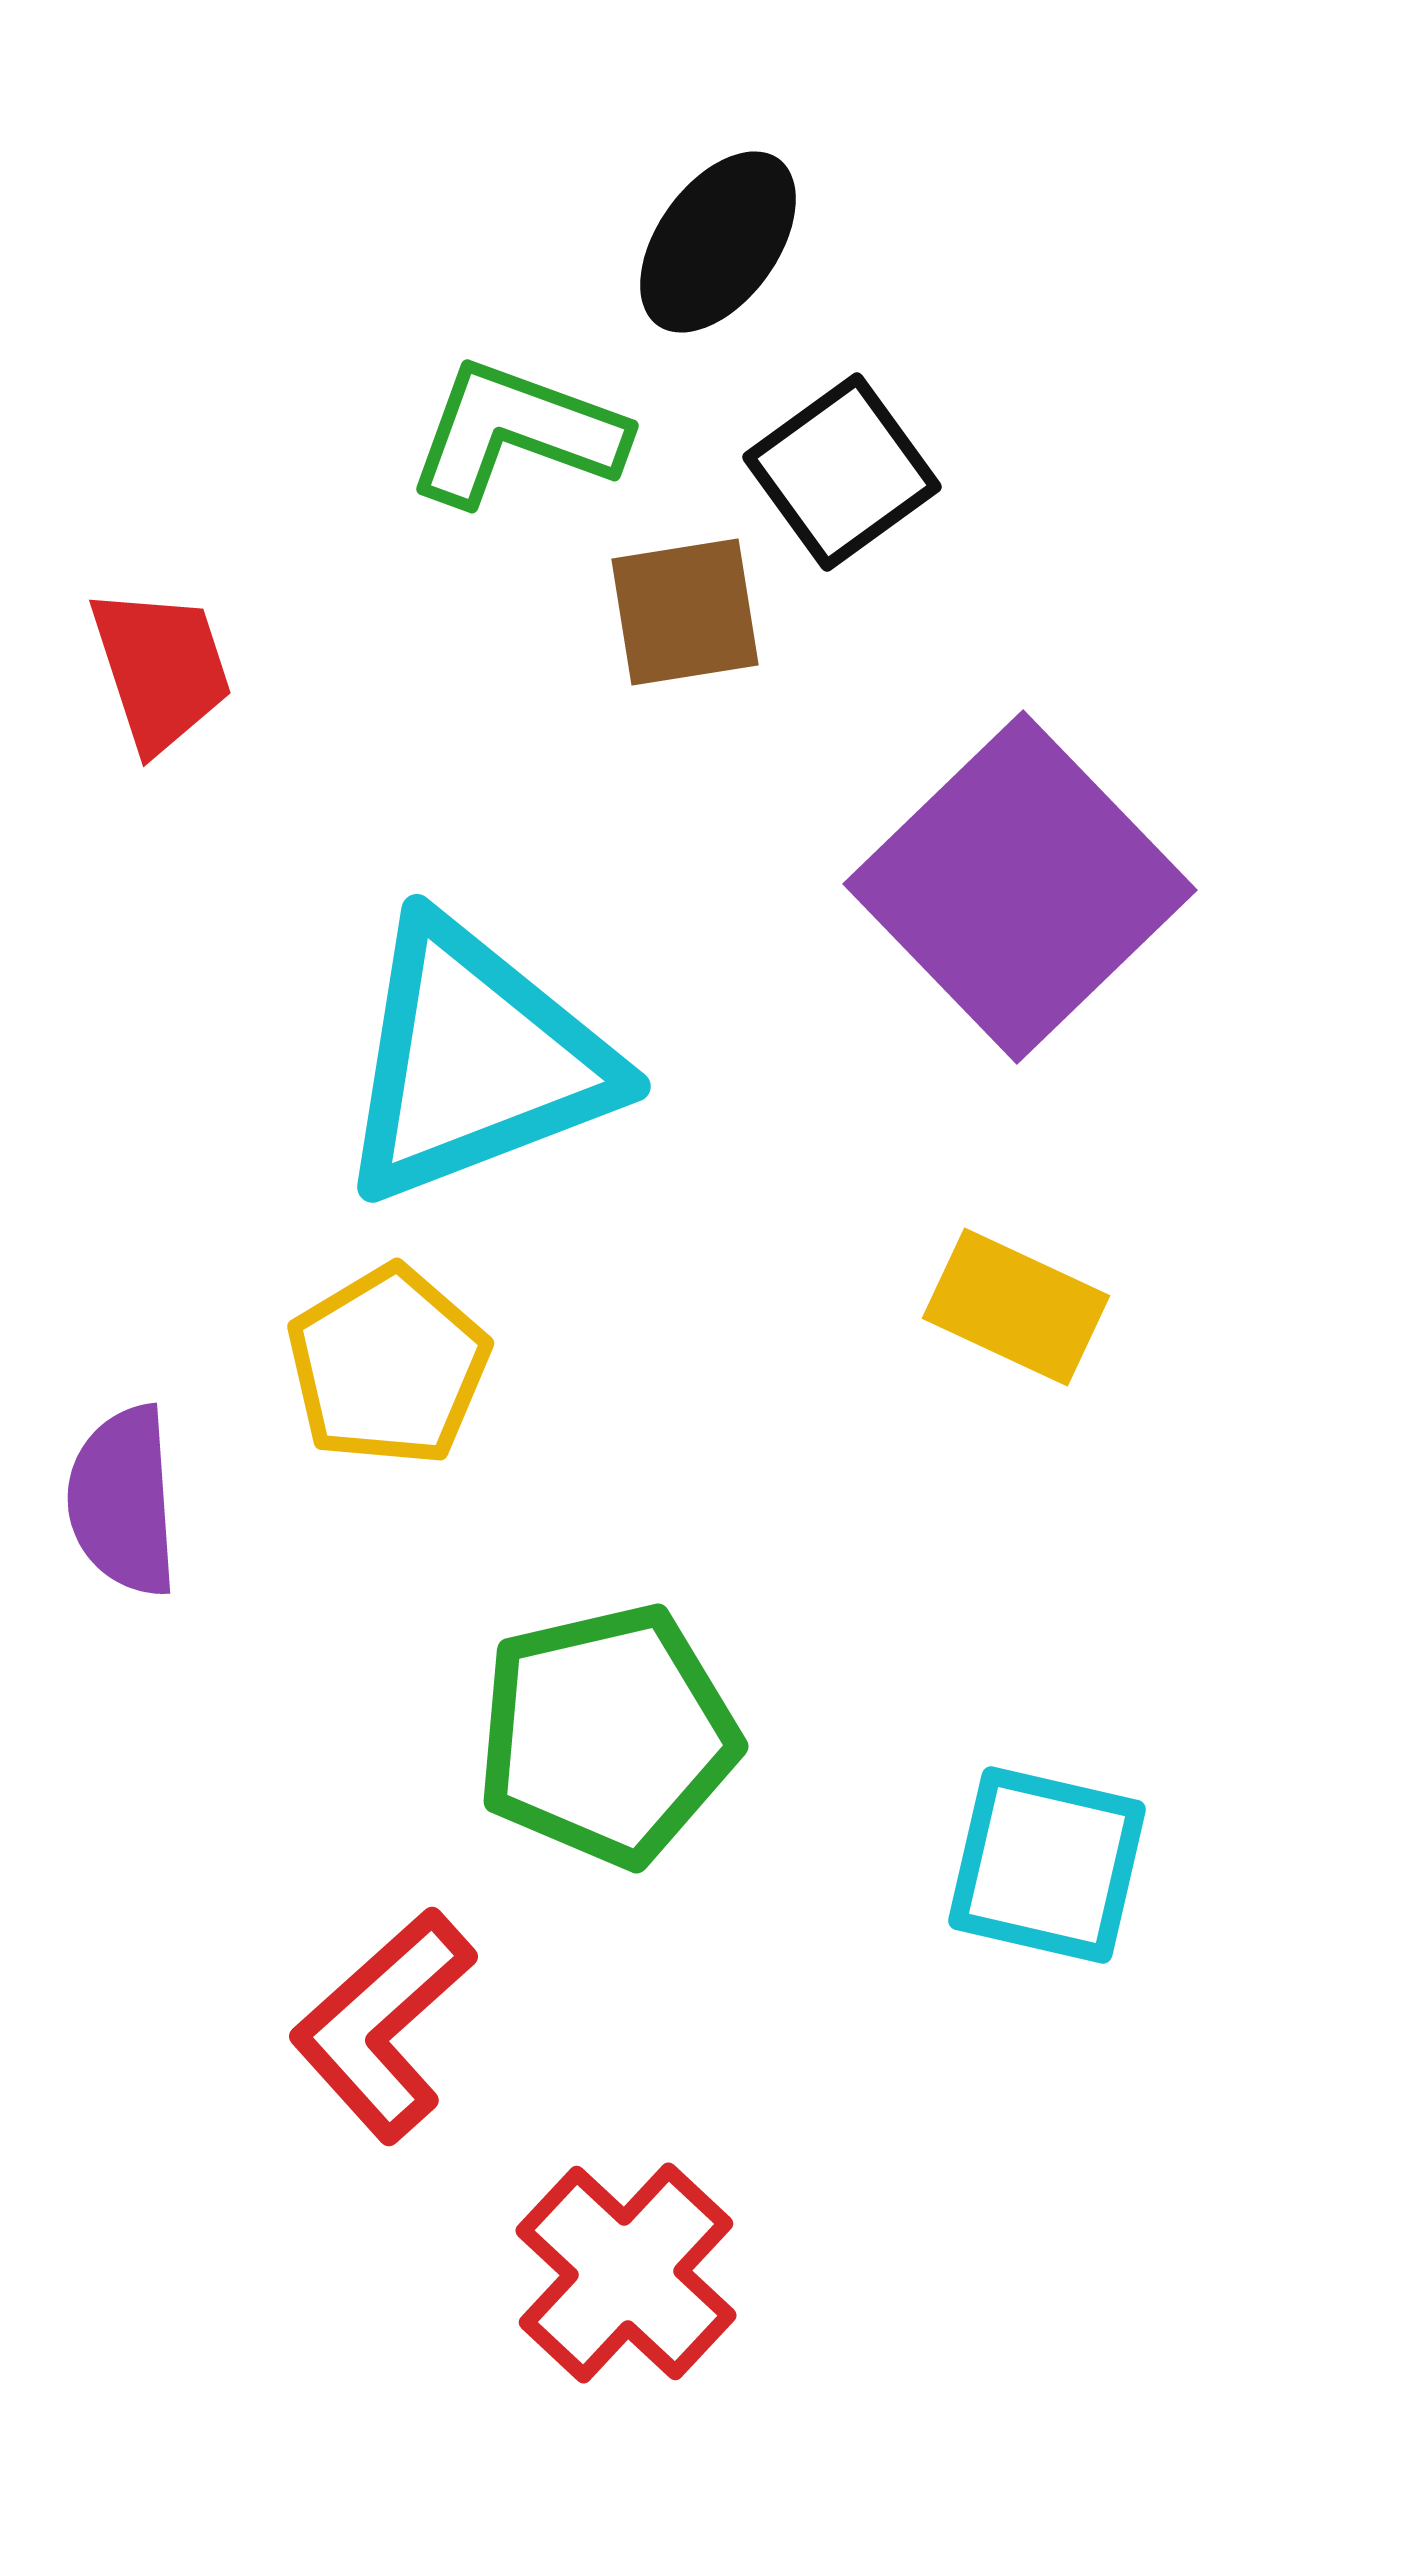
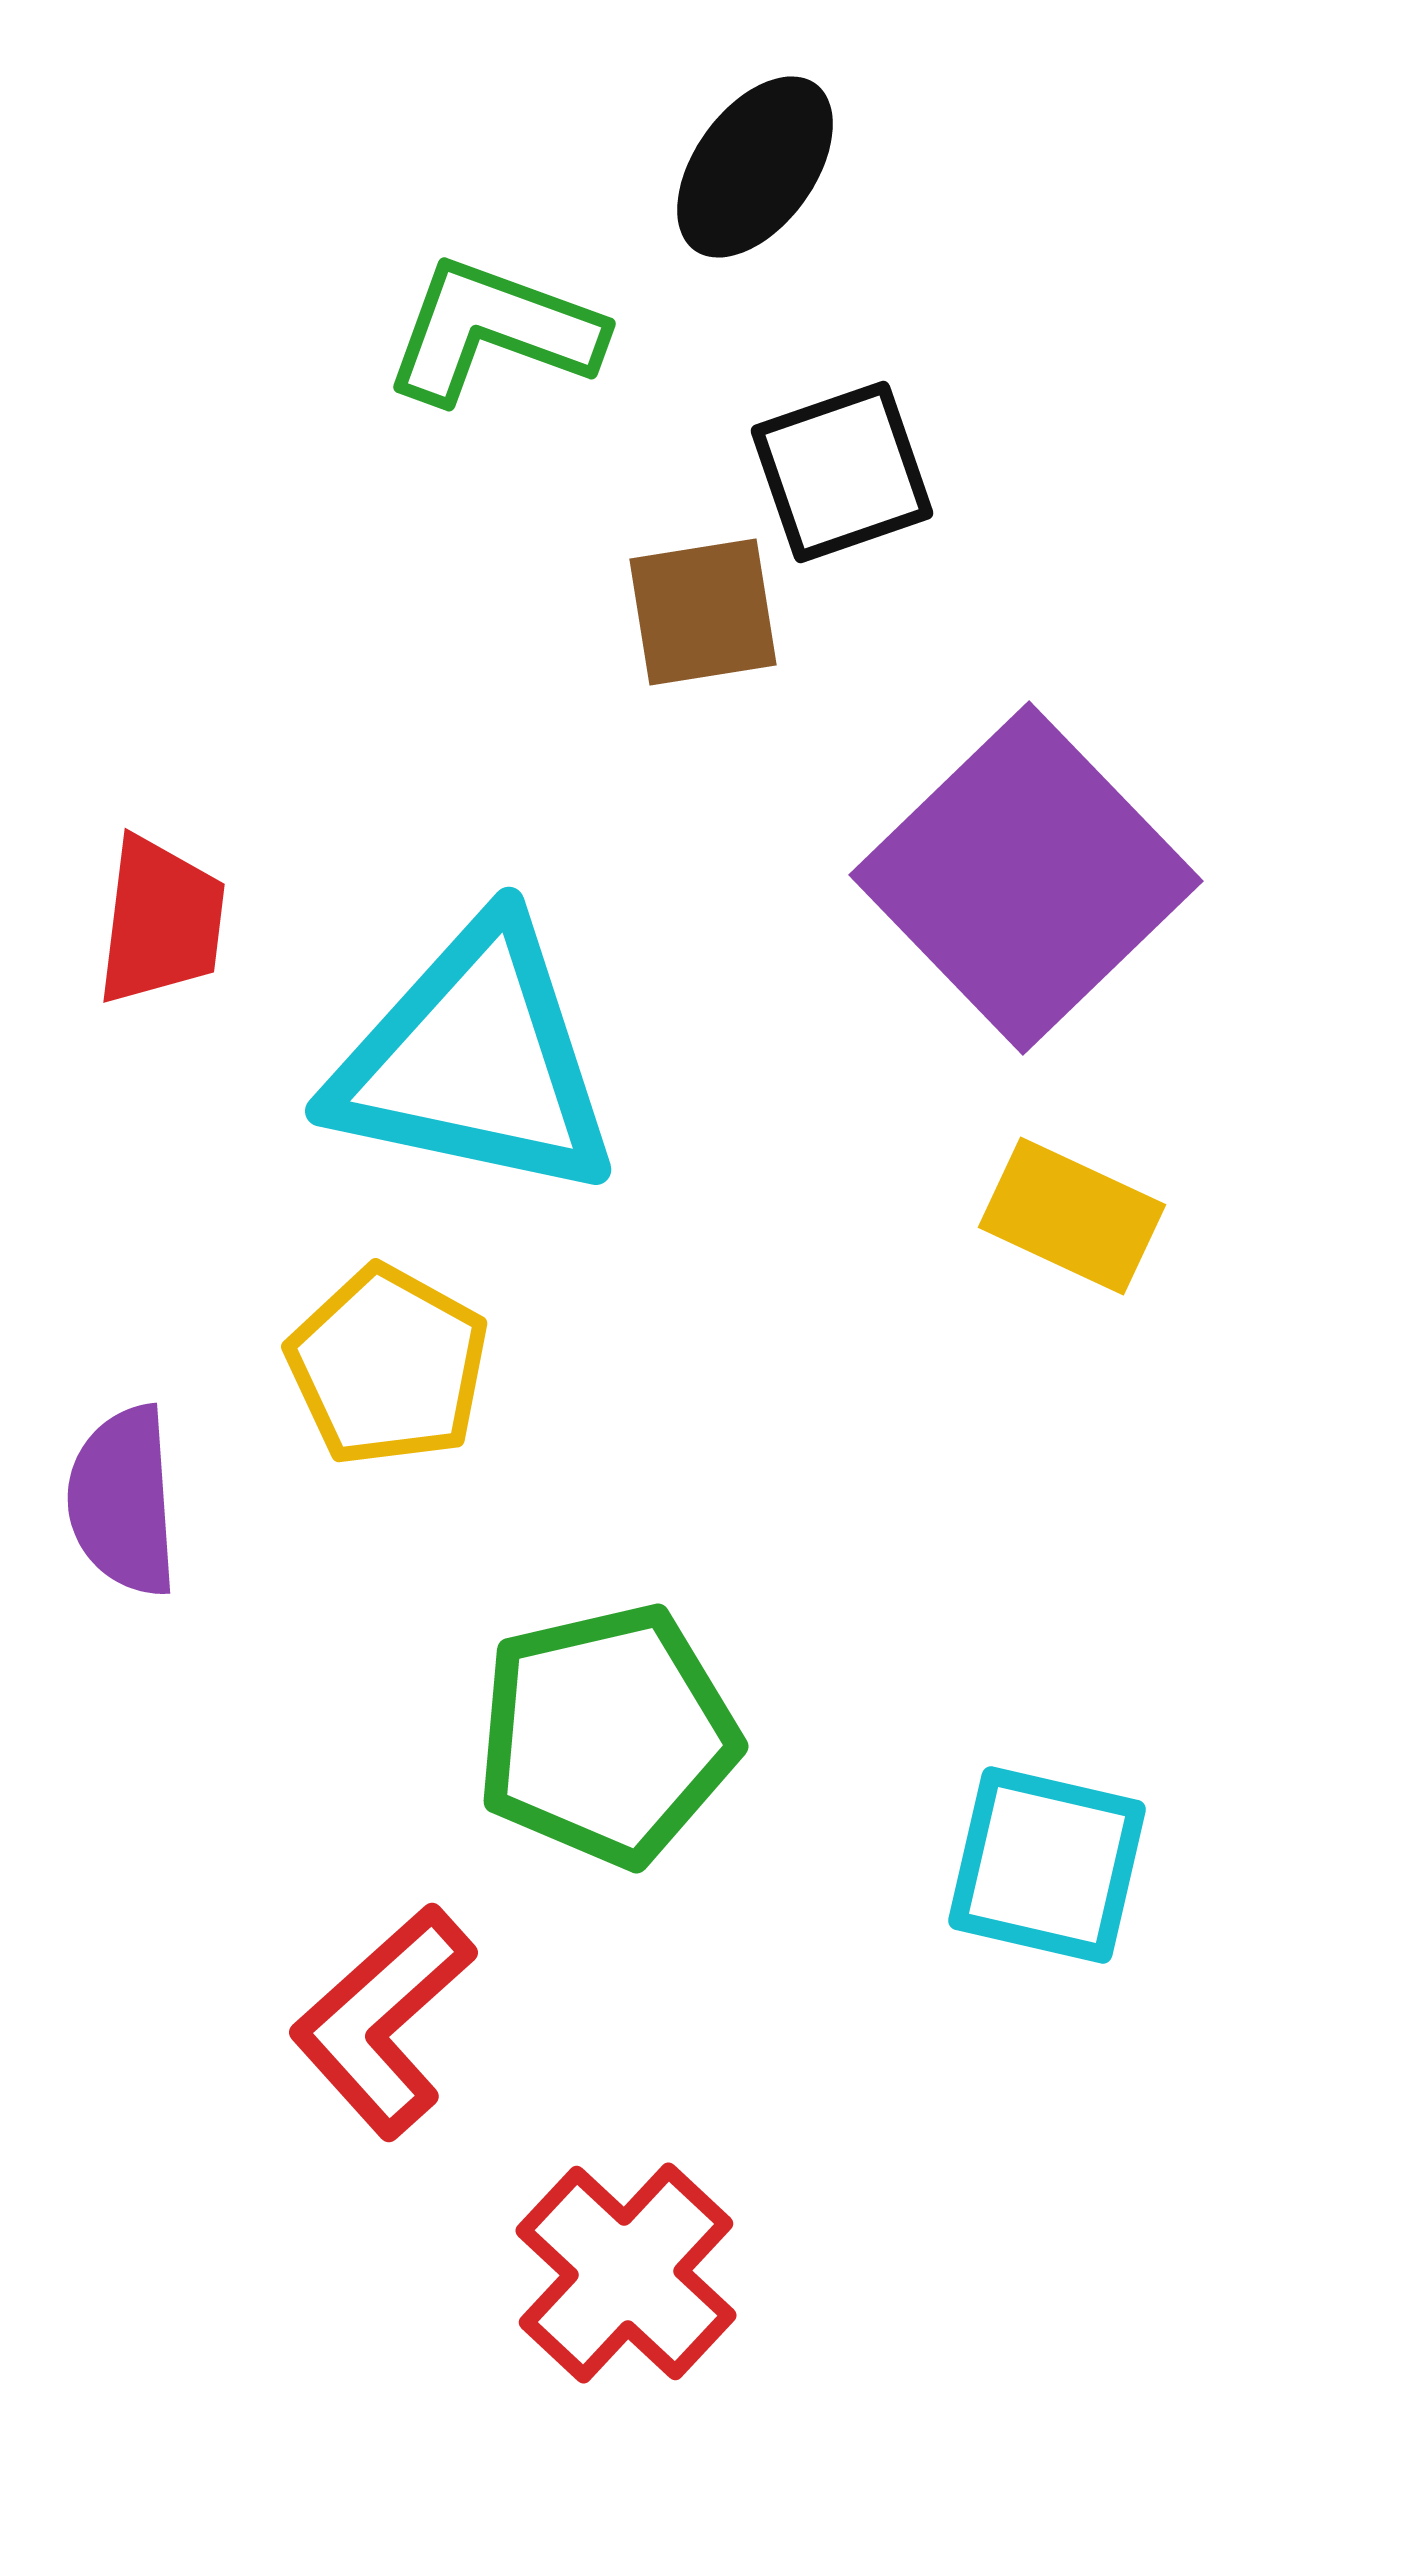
black ellipse: moved 37 px right, 75 px up
green L-shape: moved 23 px left, 102 px up
black square: rotated 17 degrees clockwise
brown square: moved 18 px right
red trapezoid: moved 252 px down; rotated 25 degrees clockwise
purple square: moved 6 px right, 9 px up
cyan triangle: rotated 33 degrees clockwise
yellow rectangle: moved 56 px right, 91 px up
yellow pentagon: rotated 12 degrees counterclockwise
red L-shape: moved 4 px up
